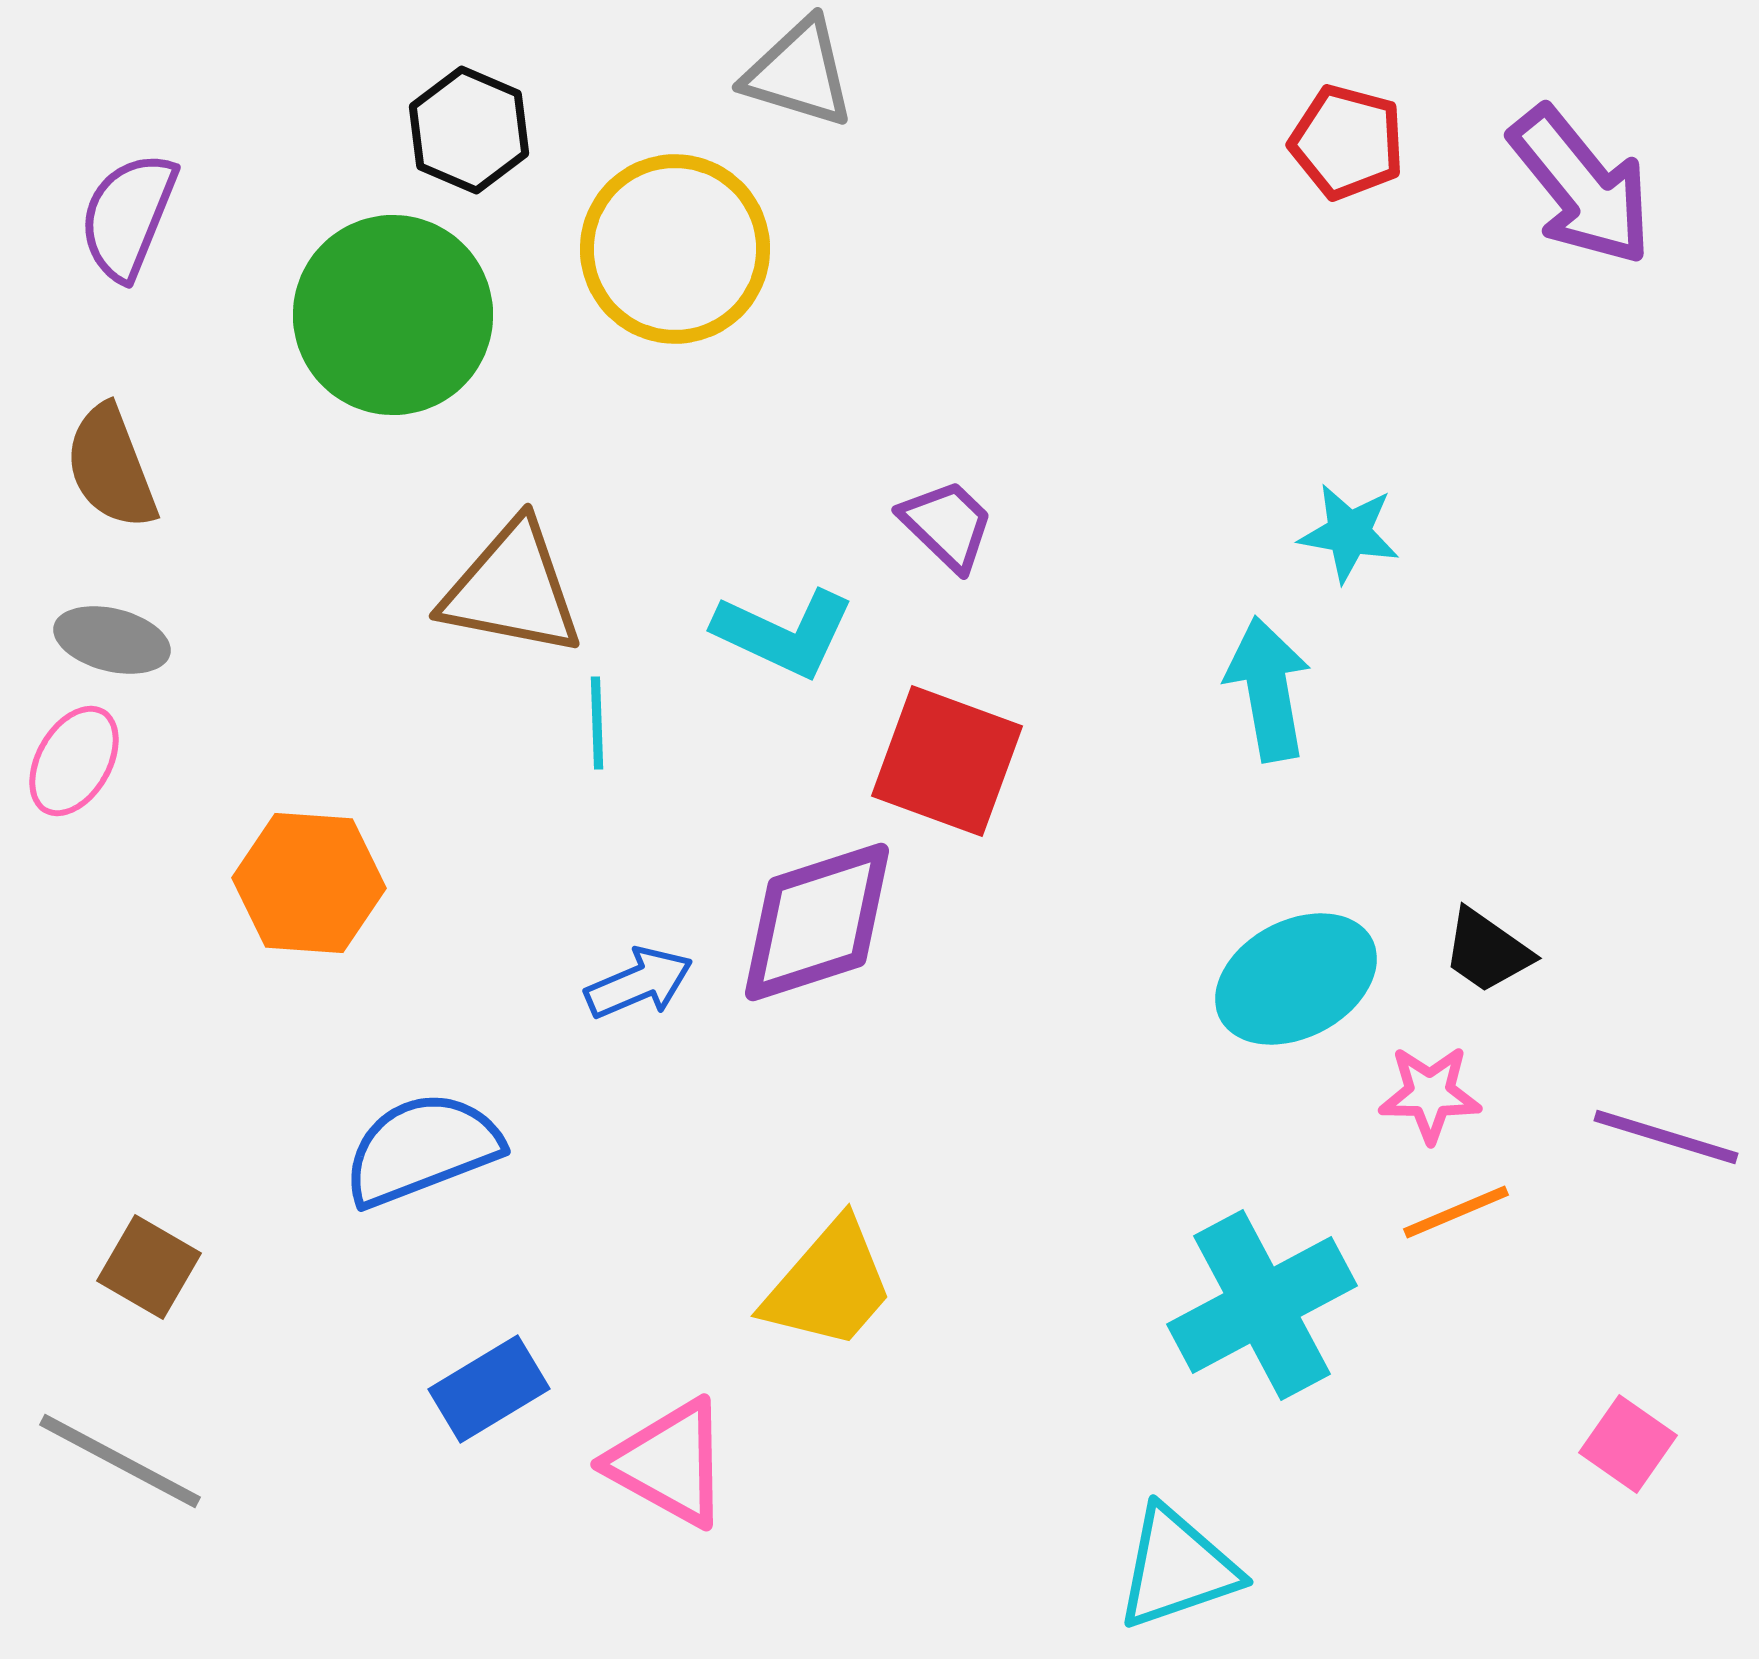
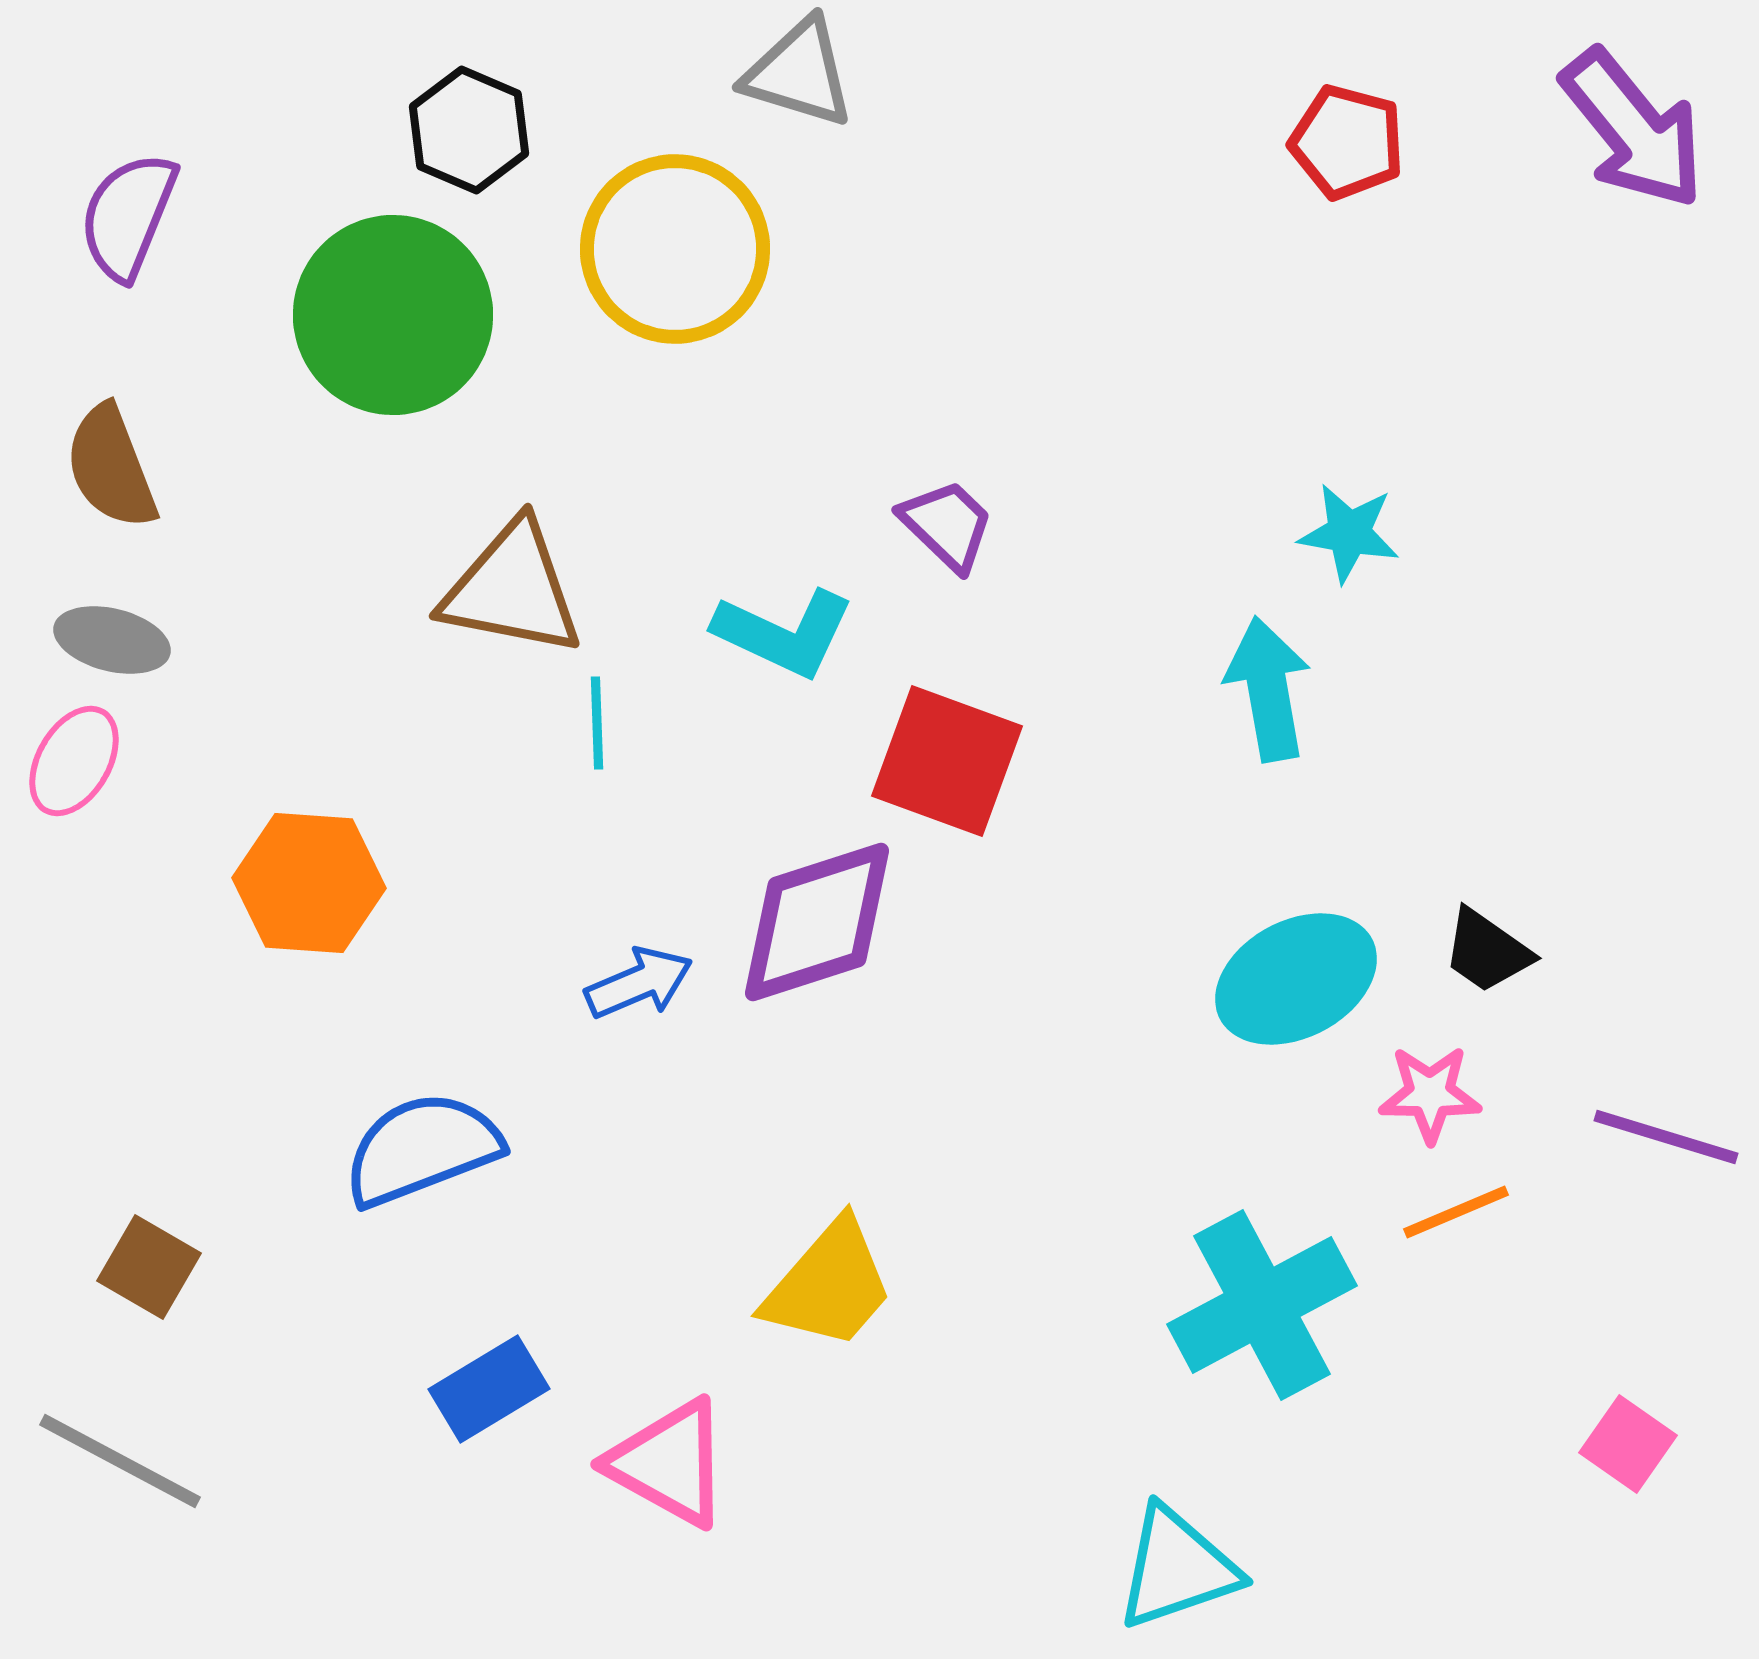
purple arrow: moved 52 px right, 57 px up
